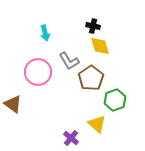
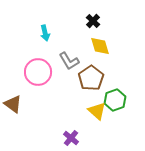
black cross: moved 5 px up; rotated 32 degrees clockwise
yellow triangle: moved 13 px up
